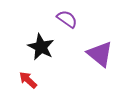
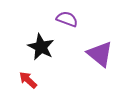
purple semicircle: rotated 15 degrees counterclockwise
